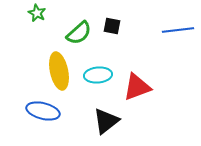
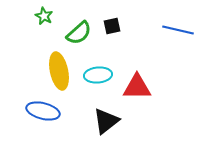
green star: moved 7 px right, 3 px down
black square: rotated 24 degrees counterclockwise
blue line: rotated 20 degrees clockwise
red triangle: rotated 20 degrees clockwise
